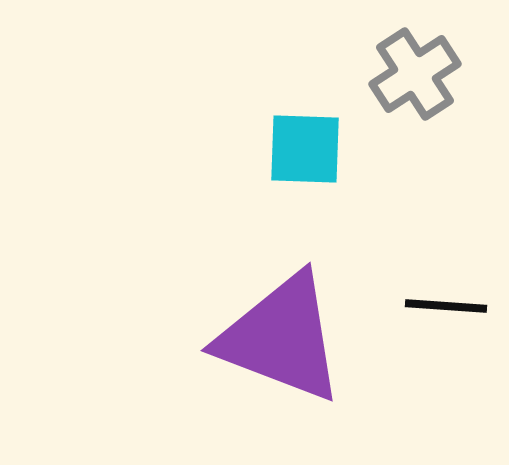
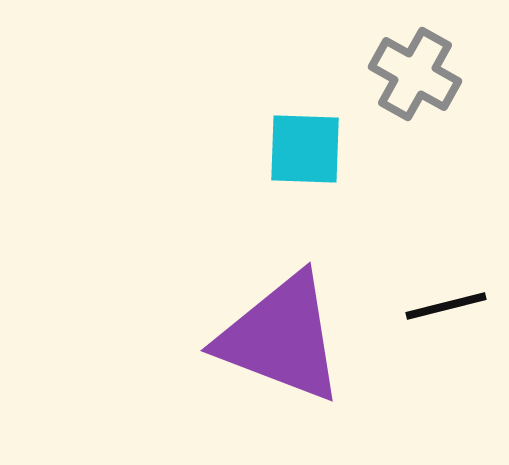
gray cross: rotated 28 degrees counterclockwise
black line: rotated 18 degrees counterclockwise
